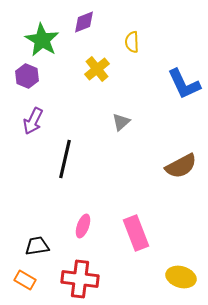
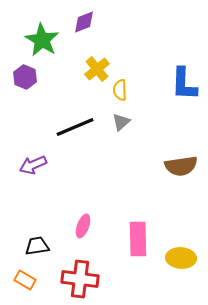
yellow semicircle: moved 12 px left, 48 px down
purple hexagon: moved 2 px left, 1 px down
blue L-shape: rotated 27 degrees clockwise
purple arrow: moved 44 px down; rotated 40 degrees clockwise
black line: moved 10 px right, 32 px up; rotated 54 degrees clockwise
brown semicircle: rotated 20 degrees clockwise
pink rectangle: moved 2 px right, 6 px down; rotated 20 degrees clockwise
yellow ellipse: moved 19 px up; rotated 12 degrees counterclockwise
